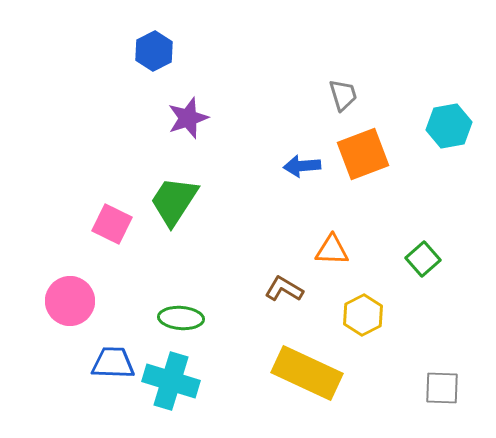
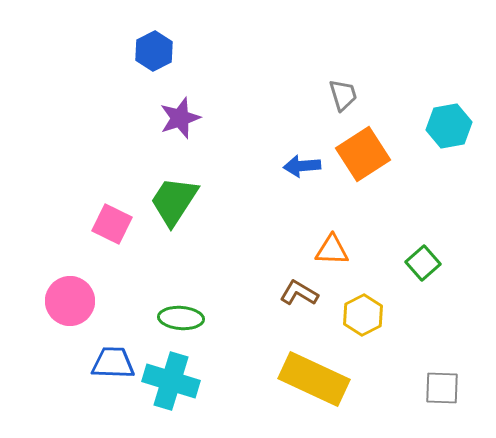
purple star: moved 8 px left
orange square: rotated 12 degrees counterclockwise
green square: moved 4 px down
brown L-shape: moved 15 px right, 4 px down
yellow rectangle: moved 7 px right, 6 px down
